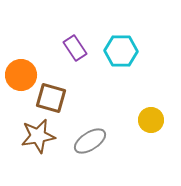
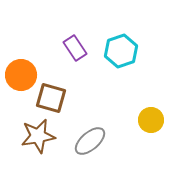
cyan hexagon: rotated 20 degrees counterclockwise
gray ellipse: rotated 8 degrees counterclockwise
